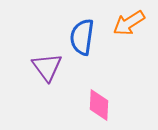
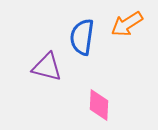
orange arrow: moved 2 px left, 1 px down
purple triangle: rotated 40 degrees counterclockwise
